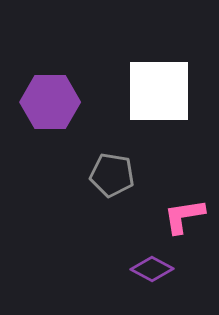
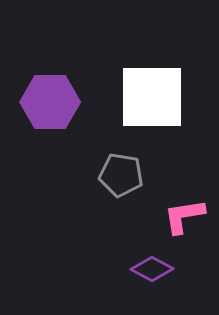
white square: moved 7 px left, 6 px down
gray pentagon: moved 9 px right
